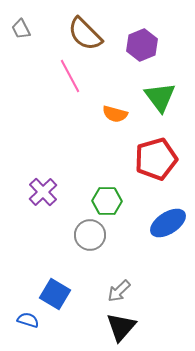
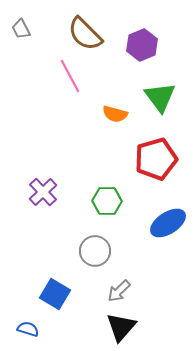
gray circle: moved 5 px right, 16 px down
blue semicircle: moved 9 px down
